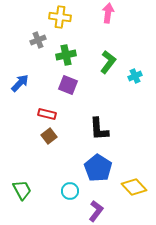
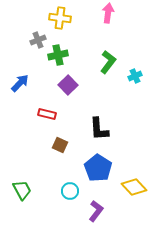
yellow cross: moved 1 px down
green cross: moved 8 px left
purple square: rotated 24 degrees clockwise
brown square: moved 11 px right, 9 px down; rotated 28 degrees counterclockwise
